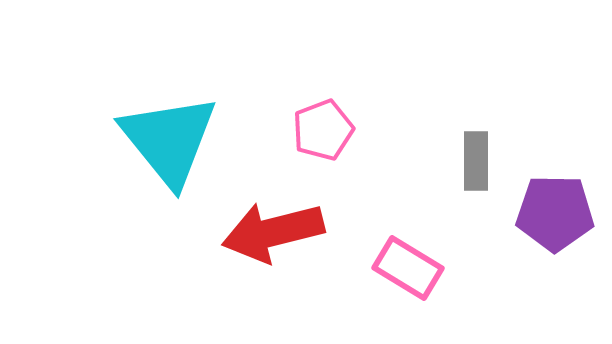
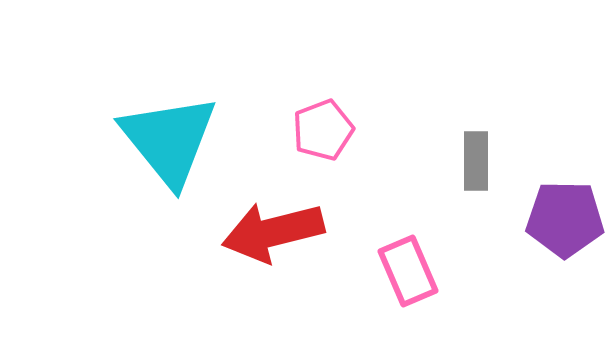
purple pentagon: moved 10 px right, 6 px down
pink rectangle: moved 3 px down; rotated 36 degrees clockwise
